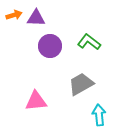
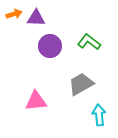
orange arrow: moved 1 px up
